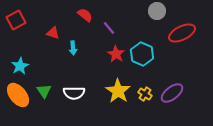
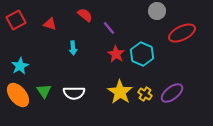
red triangle: moved 3 px left, 9 px up
yellow star: moved 2 px right, 1 px down
